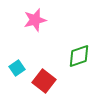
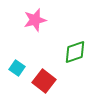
green diamond: moved 4 px left, 4 px up
cyan square: rotated 21 degrees counterclockwise
